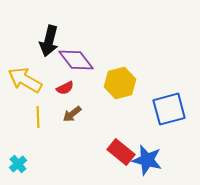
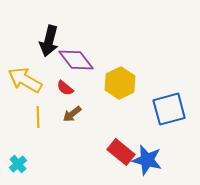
yellow hexagon: rotated 12 degrees counterclockwise
red semicircle: rotated 66 degrees clockwise
